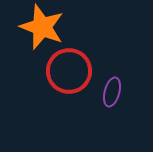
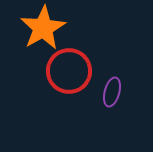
orange star: moved 1 px right, 1 px down; rotated 21 degrees clockwise
